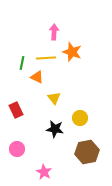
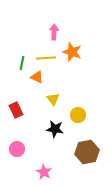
yellow triangle: moved 1 px left, 1 px down
yellow circle: moved 2 px left, 3 px up
